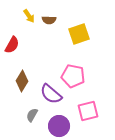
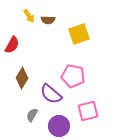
brown semicircle: moved 1 px left
brown diamond: moved 3 px up
